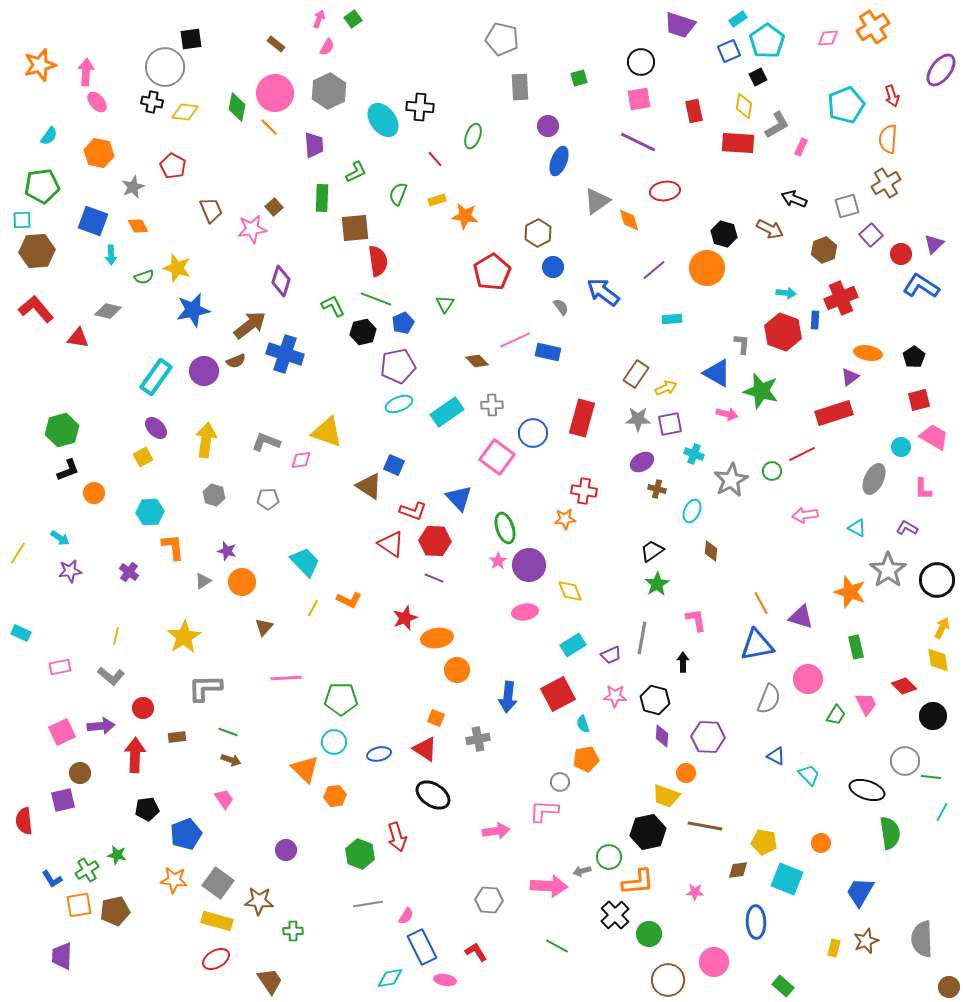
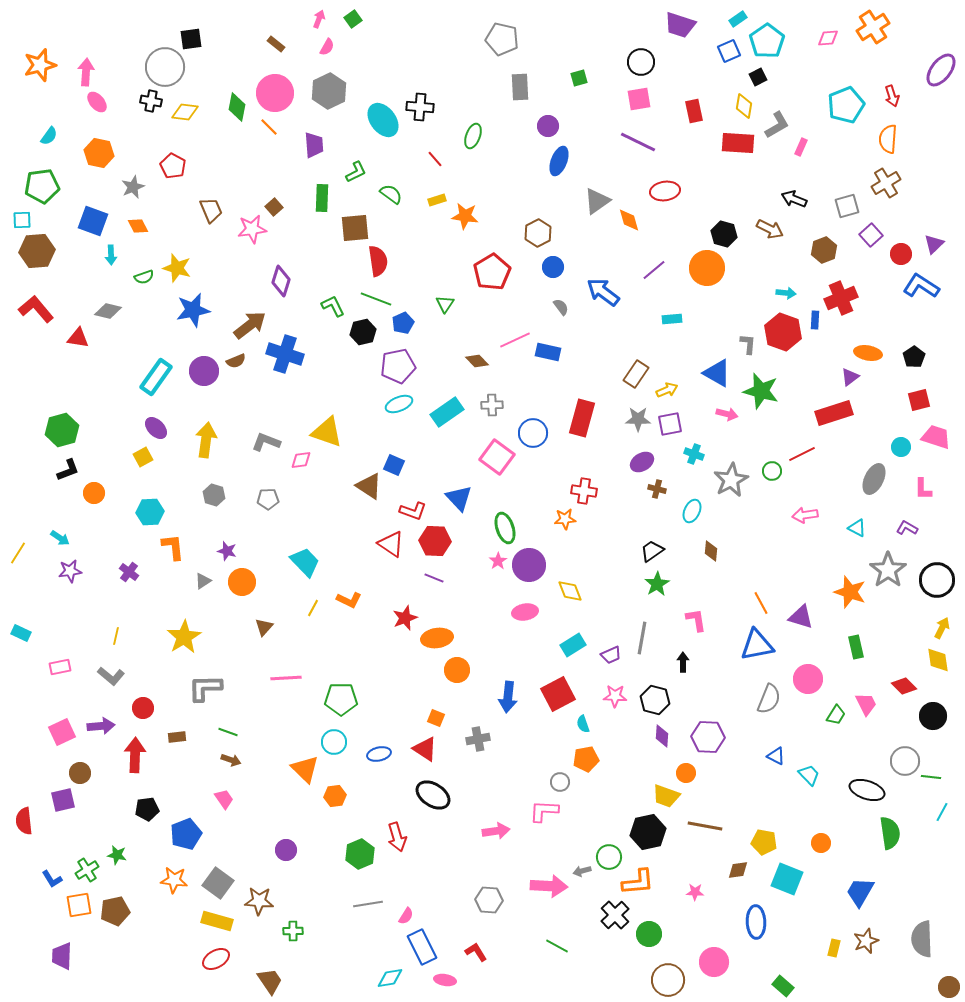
black cross at (152, 102): moved 1 px left, 1 px up
green semicircle at (398, 194): moved 7 px left; rotated 105 degrees clockwise
gray L-shape at (742, 344): moved 6 px right
yellow arrow at (666, 388): moved 1 px right, 2 px down
pink trapezoid at (934, 437): moved 2 px right; rotated 12 degrees counterclockwise
green hexagon at (360, 854): rotated 16 degrees clockwise
